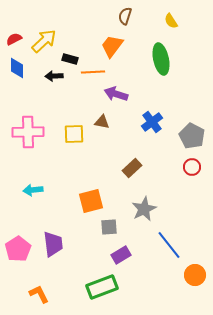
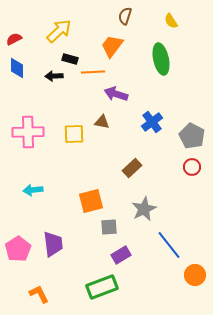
yellow arrow: moved 15 px right, 10 px up
